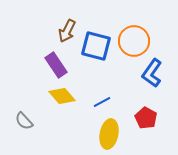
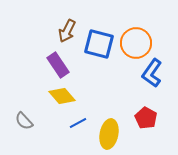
orange circle: moved 2 px right, 2 px down
blue square: moved 3 px right, 2 px up
purple rectangle: moved 2 px right
blue line: moved 24 px left, 21 px down
